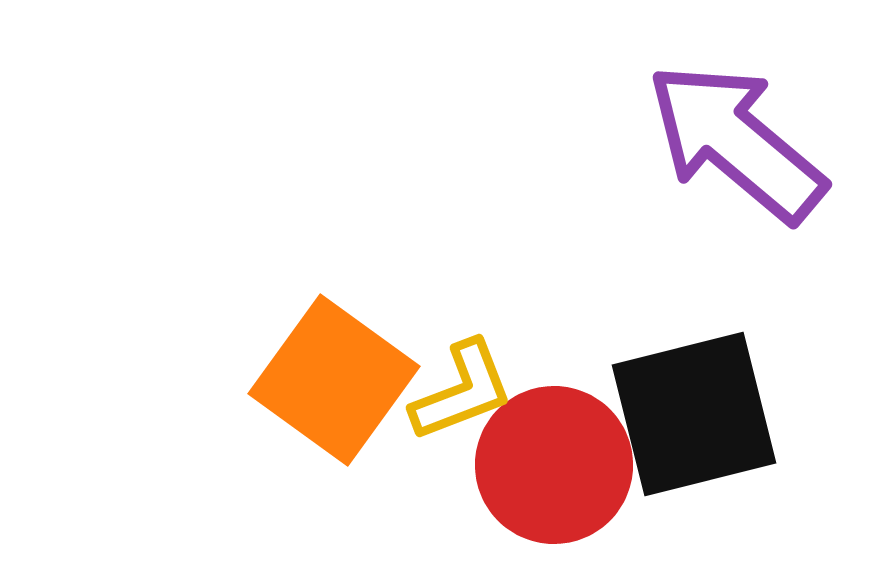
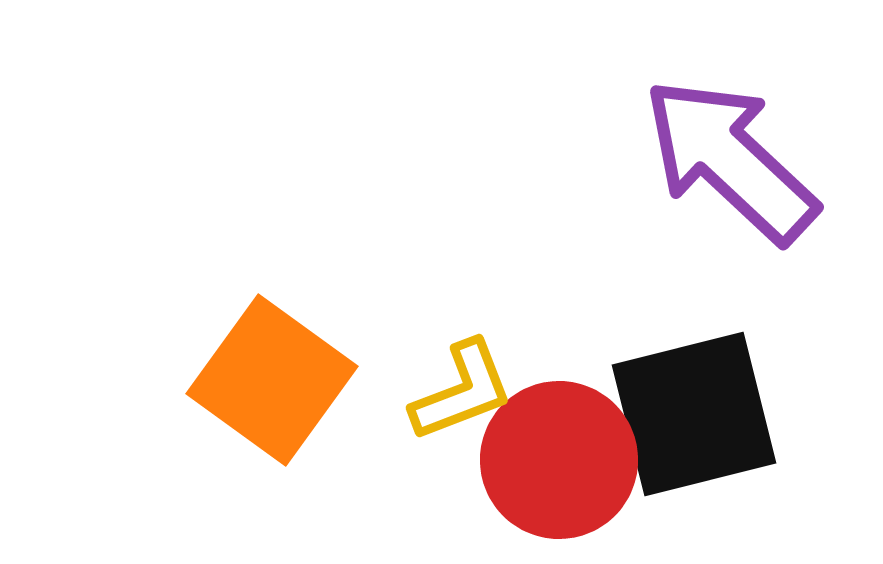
purple arrow: moved 6 px left, 18 px down; rotated 3 degrees clockwise
orange square: moved 62 px left
red circle: moved 5 px right, 5 px up
